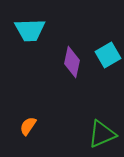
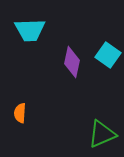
cyan square: rotated 25 degrees counterclockwise
orange semicircle: moved 8 px left, 13 px up; rotated 30 degrees counterclockwise
